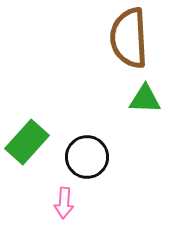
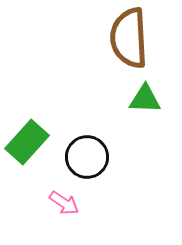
pink arrow: rotated 60 degrees counterclockwise
